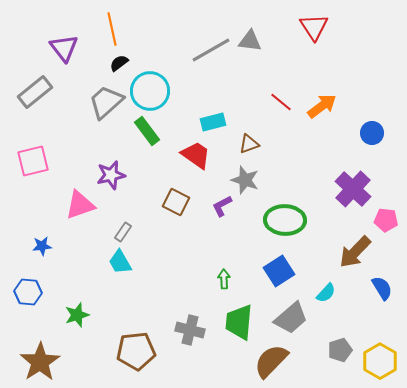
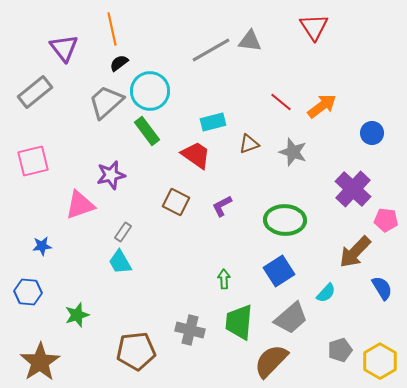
gray star at (245, 180): moved 48 px right, 28 px up
